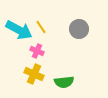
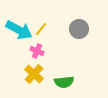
yellow line: moved 2 px down; rotated 72 degrees clockwise
yellow cross: rotated 18 degrees clockwise
